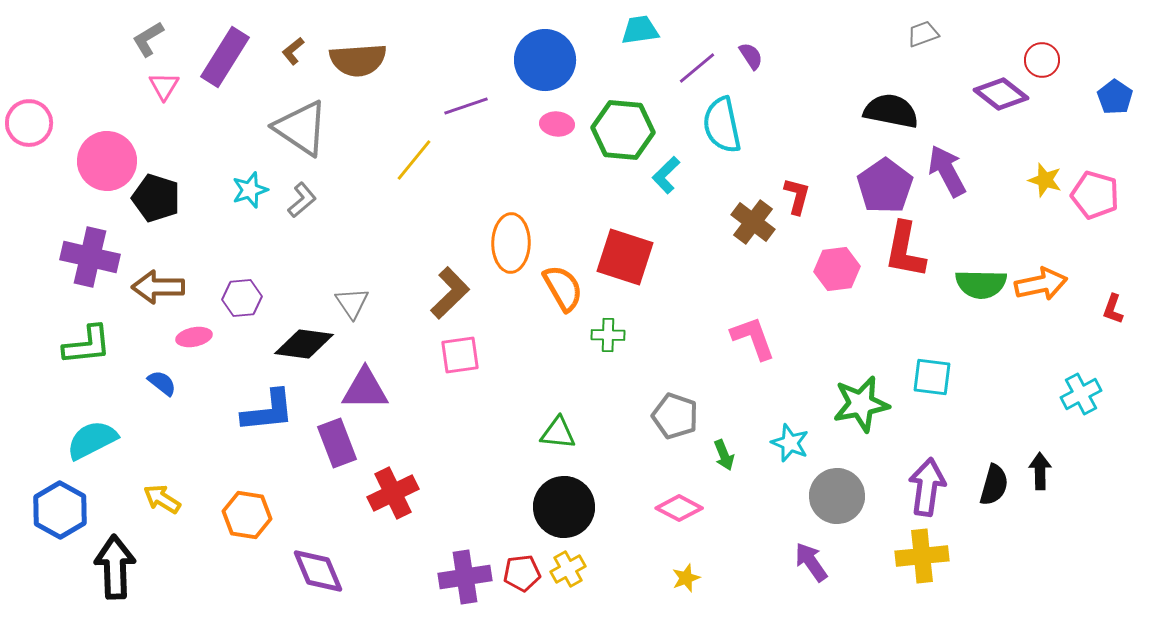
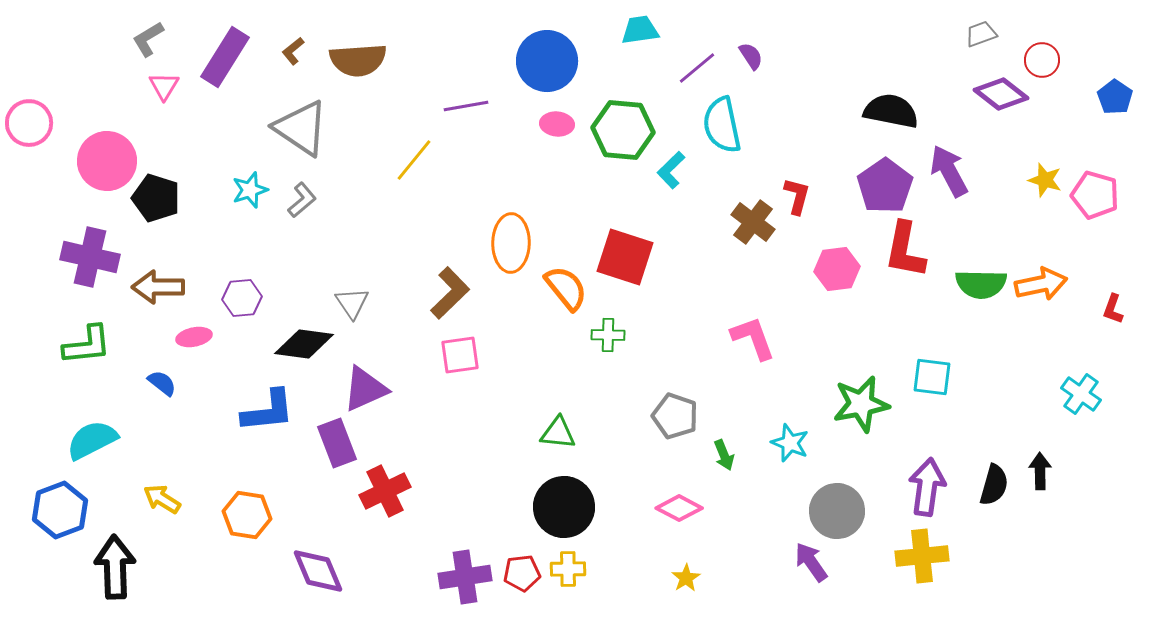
gray trapezoid at (923, 34): moved 58 px right
blue circle at (545, 60): moved 2 px right, 1 px down
purple line at (466, 106): rotated 9 degrees clockwise
purple arrow at (947, 171): moved 2 px right
cyan L-shape at (666, 175): moved 5 px right, 5 px up
orange semicircle at (563, 288): moved 3 px right; rotated 9 degrees counterclockwise
purple triangle at (365, 389): rotated 24 degrees counterclockwise
cyan cross at (1081, 394): rotated 27 degrees counterclockwise
red cross at (393, 493): moved 8 px left, 2 px up
gray circle at (837, 496): moved 15 px down
blue hexagon at (60, 510): rotated 10 degrees clockwise
yellow cross at (568, 569): rotated 28 degrees clockwise
yellow star at (686, 578): rotated 12 degrees counterclockwise
